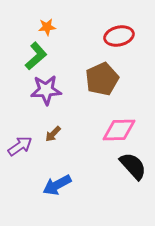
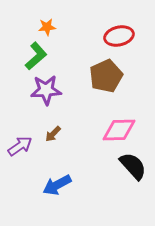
brown pentagon: moved 4 px right, 3 px up
